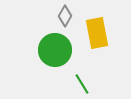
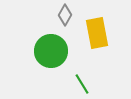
gray diamond: moved 1 px up
green circle: moved 4 px left, 1 px down
